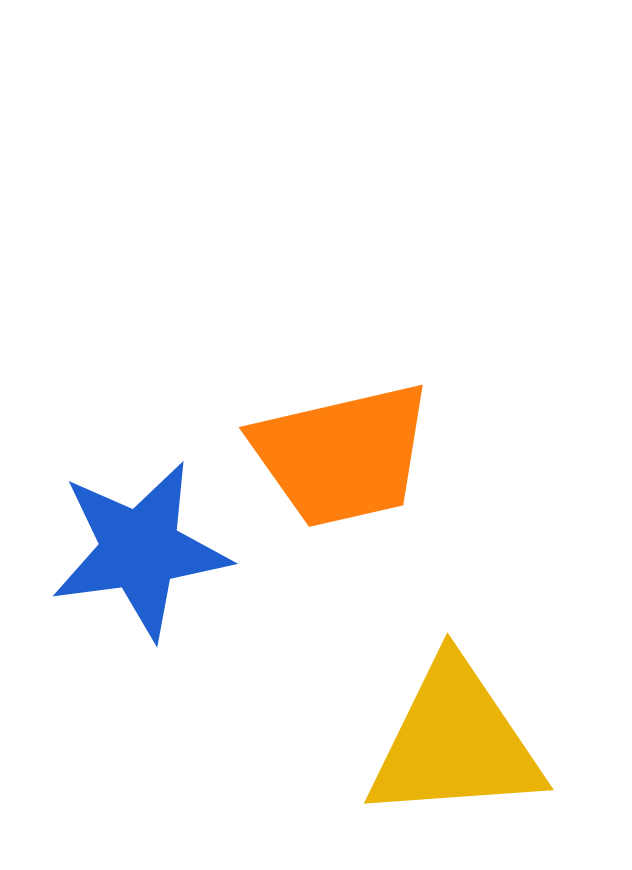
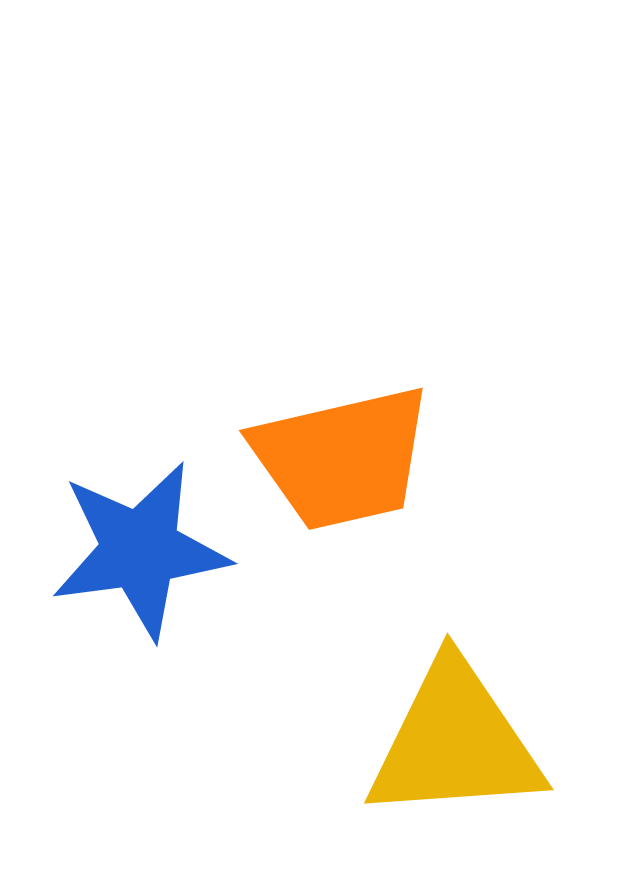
orange trapezoid: moved 3 px down
